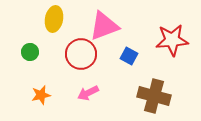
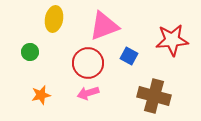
red circle: moved 7 px right, 9 px down
pink arrow: rotated 10 degrees clockwise
